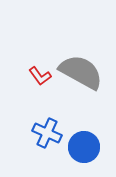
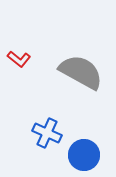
red L-shape: moved 21 px left, 17 px up; rotated 15 degrees counterclockwise
blue circle: moved 8 px down
